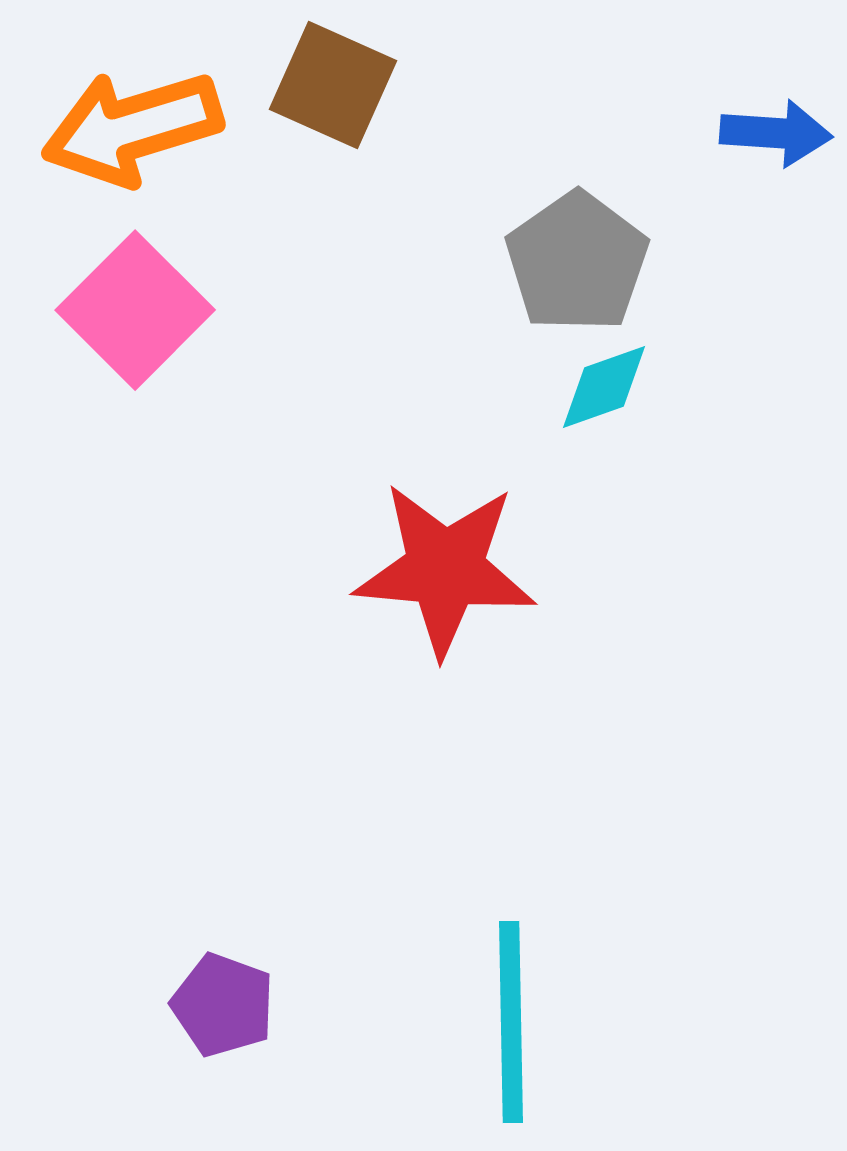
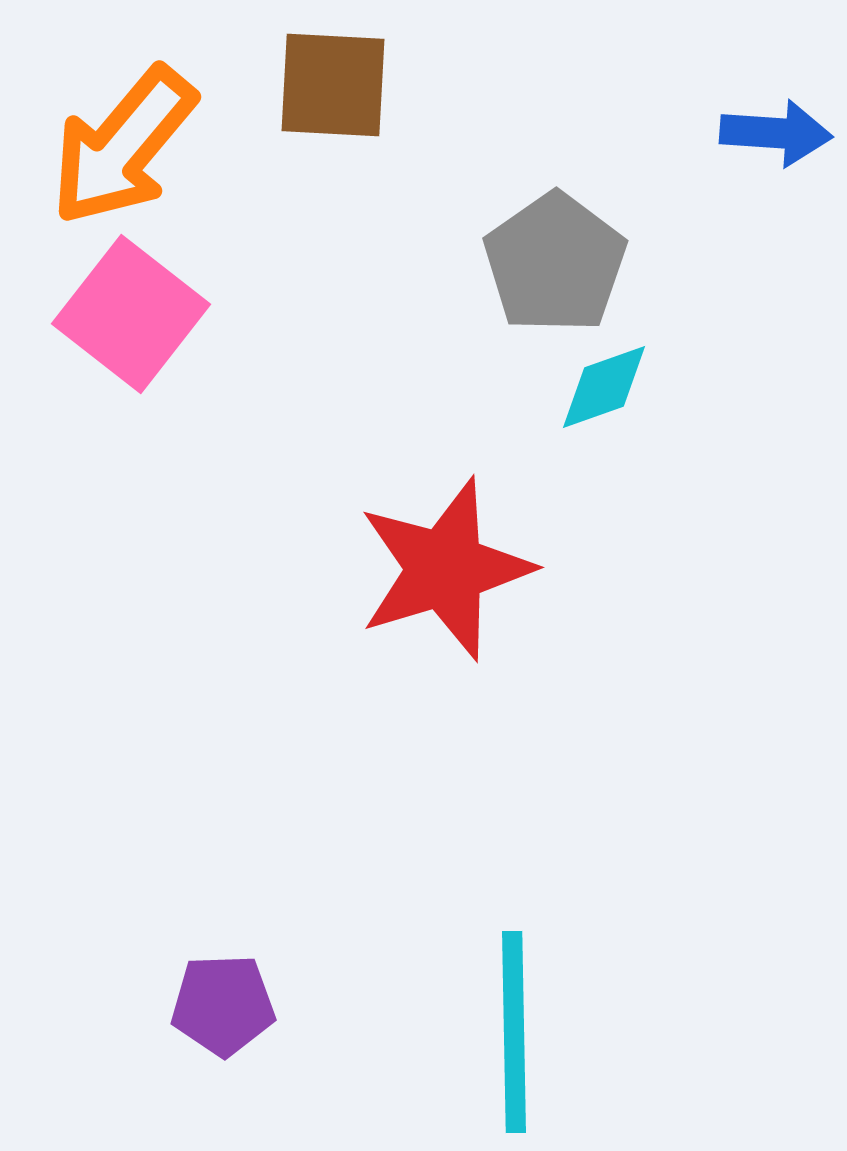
brown square: rotated 21 degrees counterclockwise
orange arrow: moved 9 px left, 18 px down; rotated 33 degrees counterclockwise
gray pentagon: moved 22 px left, 1 px down
pink square: moved 4 px left, 4 px down; rotated 7 degrees counterclockwise
red star: rotated 22 degrees counterclockwise
purple pentagon: rotated 22 degrees counterclockwise
cyan line: moved 3 px right, 10 px down
